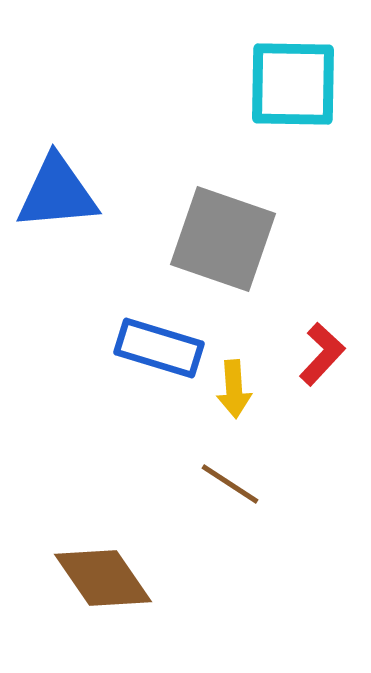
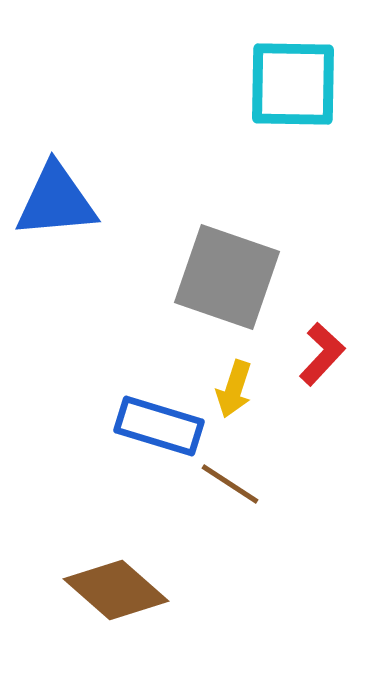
blue triangle: moved 1 px left, 8 px down
gray square: moved 4 px right, 38 px down
blue rectangle: moved 78 px down
yellow arrow: rotated 22 degrees clockwise
brown diamond: moved 13 px right, 12 px down; rotated 14 degrees counterclockwise
